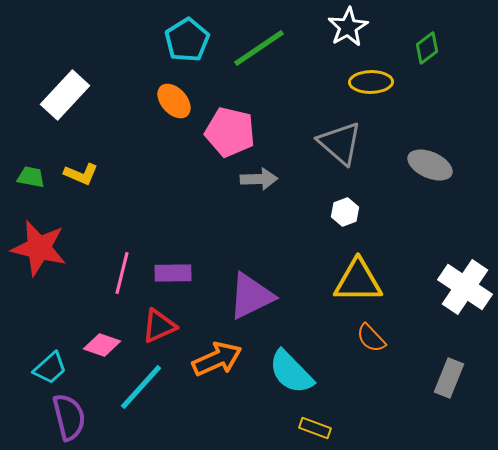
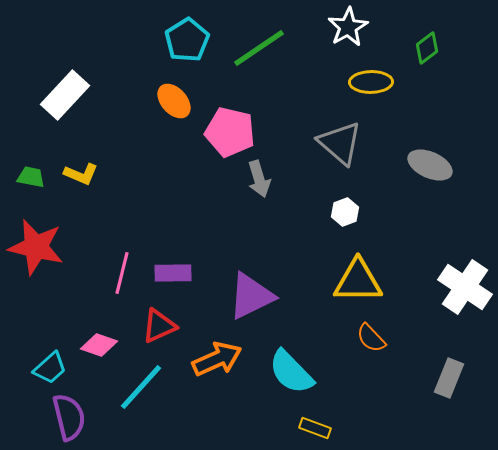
gray arrow: rotated 75 degrees clockwise
red star: moved 3 px left, 1 px up
pink diamond: moved 3 px left
